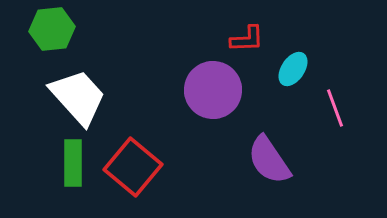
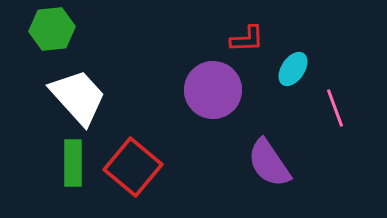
purple semicircle: moved 3 px down
